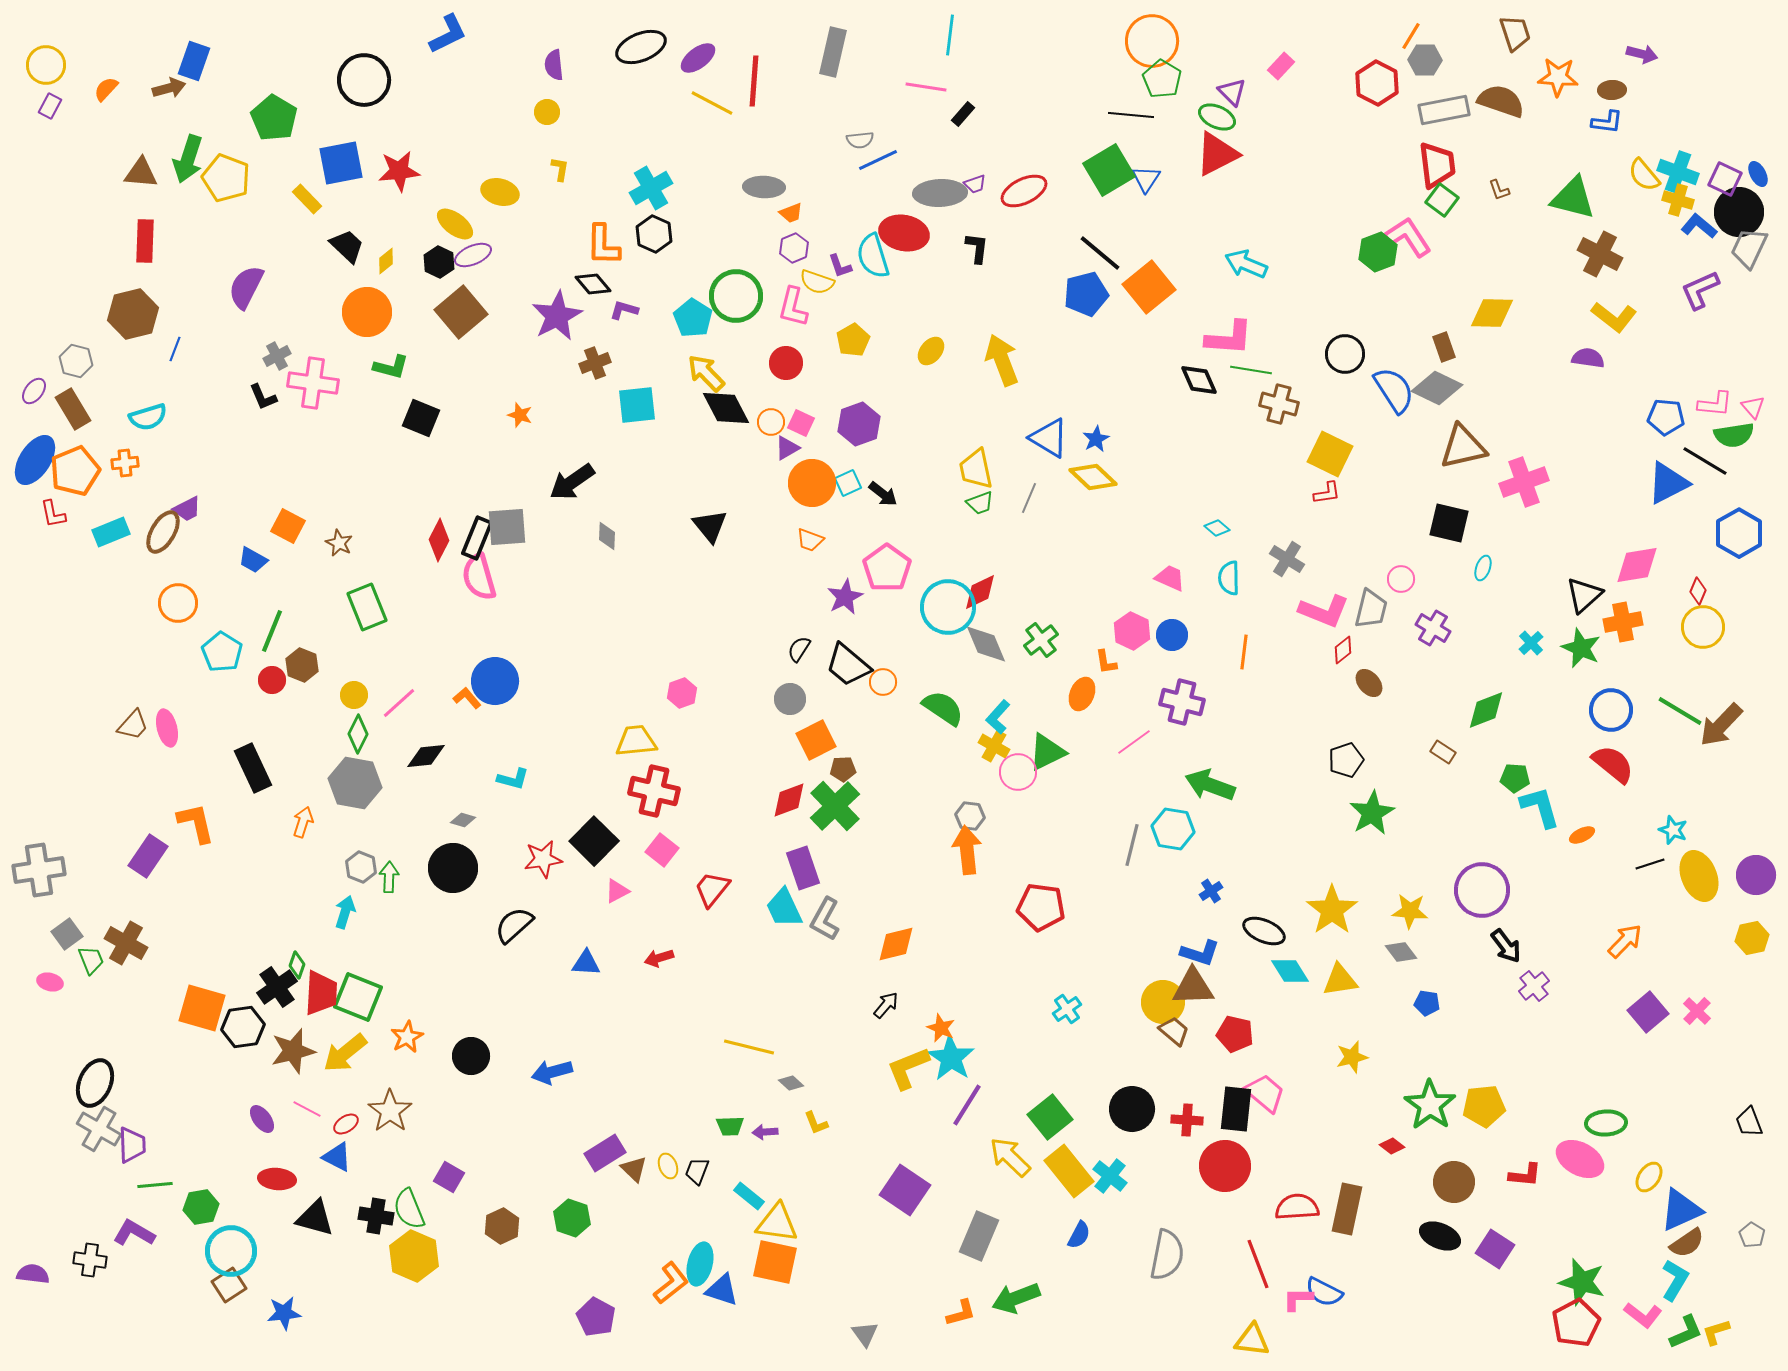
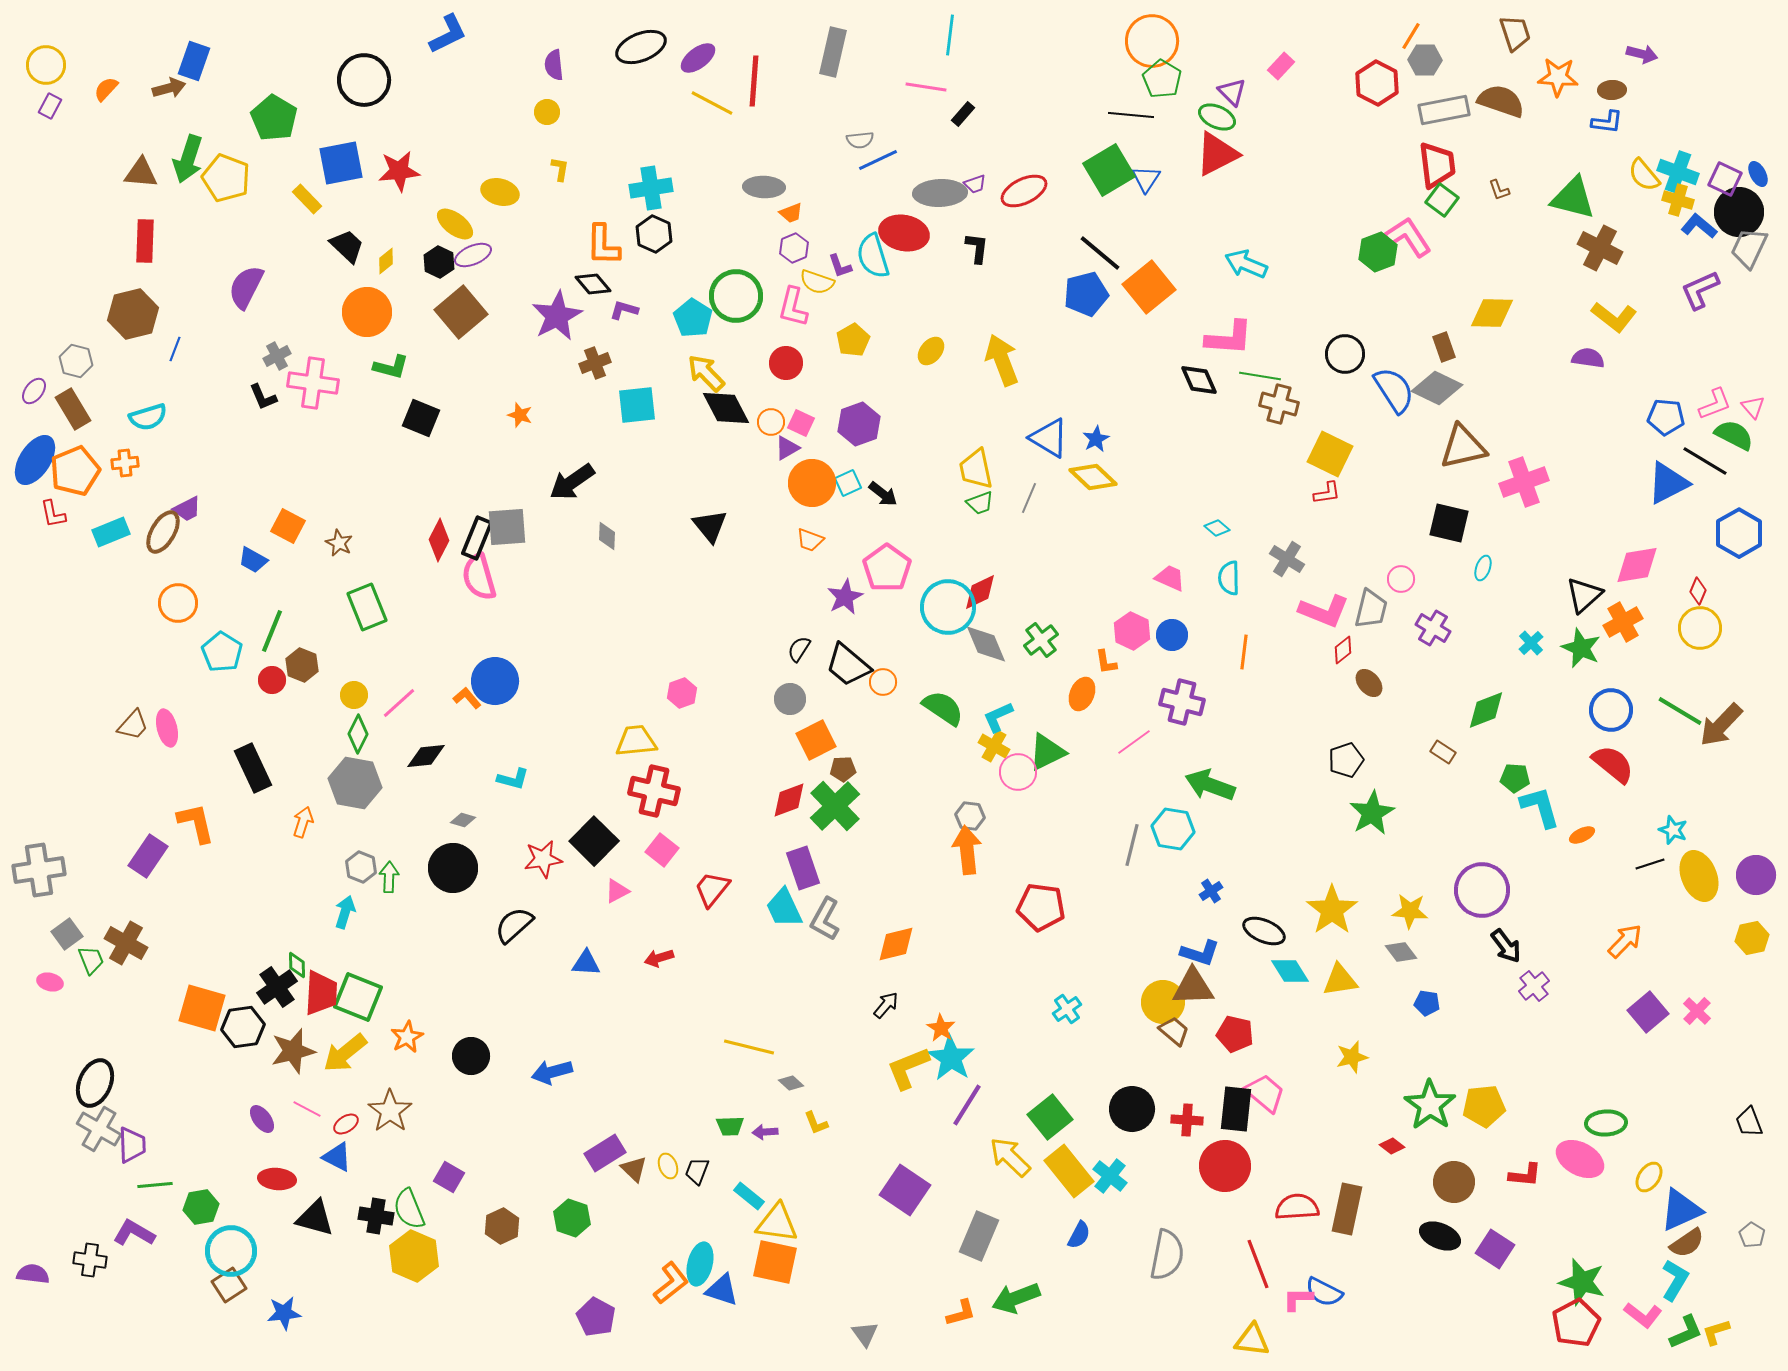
cyan cross at (651, 188): rotated 21 degrees clockwise
brown cross at (1600, 254): moved 6 px up
green line at (1251, 370): moved 9 px right, 6 px down
pink L-shape at (1715, 404): rotated 27 degrees counterclockwise
green semicircle at (1734, 435): rotated 144 degrees counterclockwise
orange cross at (1623, 622): rotated 18 degrees counterclockwise
yellow circle at (1703, 627): moved 3 px left, 1 px down
cyan L-shape at (998, 717): rotated 24 degrees clockwise
green diamond at (297, 965): rotated 20 degrees counterclockwise
orange star at (941, 1028): rotated 8 degrees clockwise
